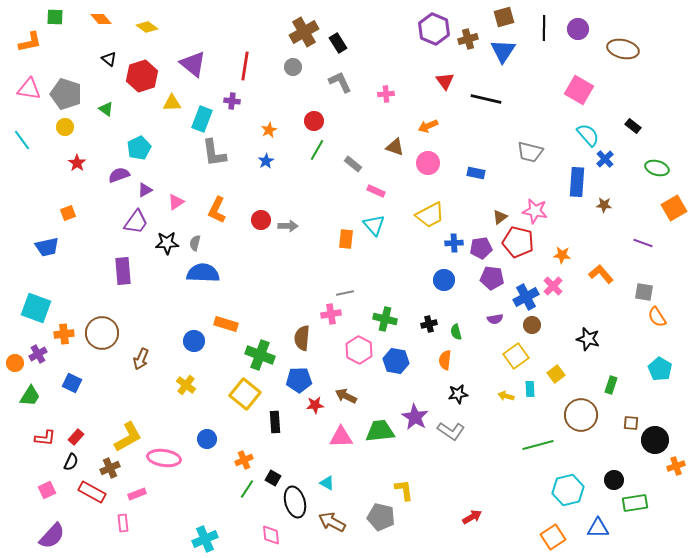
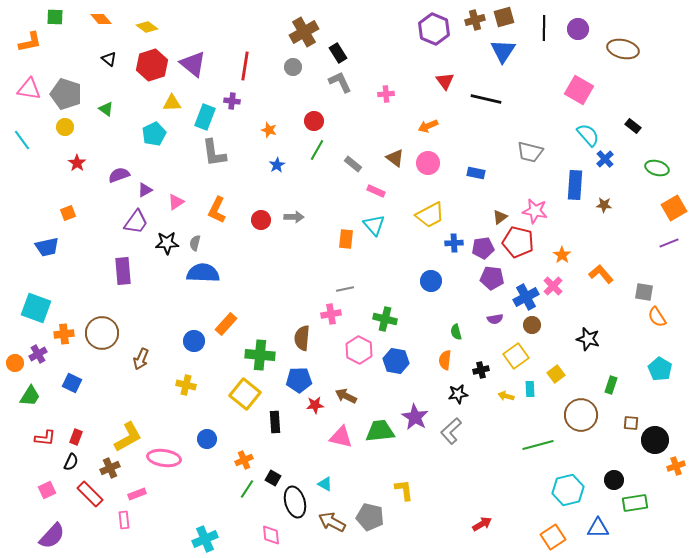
brown cross at (468, 39): moved 7 px right, 19 px up
black rectangle at (338, 43): moved 10 px down
red hexagon at (142, 76): moved 10 px right, 11 px up
cyan rectangle at (202, 119): moved 3 px right, 2 px up
orange star at (269, 130): rotated 28 degrees counterclockwise
brown triangle at (395, 147): moved 11 px down; rotated 18 degrees clockwise
cyan pentagon at (139, 148): moved 15 px right, 14 px up
blue star at (266, 161): moved 11 px right, 4 px down
blue rectangle at (577, 182): moved 2 px left, 3 px down
gray arrow at (288, 226): moved 6 px right, 9 px up
purple line at (643, 243): moved 26 px right; rotated 42 degrees counterclockwise
purple pentagon at (481, 248): moved 2 px right
orange star at (562, 255): rotated 30 degrees clockwise
blue circle at (444, 280): moved 13 px left, 1 px down
gray line at (345, 293): moved 4 px up
orange rectangle at (226, 324): rotated 65 degrees counterclockwise
black cross at (429, 324): moved 52 px right, 46 px down
green cross at (260, 355): rotated 16 degrees counterclockwise
yellow cross at (186, 385): rotated 24 degrees counterclockwise
gray L-shape at (451, 431): rotated 104 degrees clockwise
red rectangle at (76, 437): rotated 21 degrees counterclockwise
pink triangle at (341, 437): rotated 15 degrees clockwise
cyan triangle at (327, 483): moved 2 px left, 1 px down
red rectangle at (92, 492): moved 2 px left, 2 px down; rotated 16 degrees clockwise
gray pentagon at (381, 517): moved 11 px left
red arrow at (472, 517): moved 10 px right, 7 px down
pink rectangle at (123, 523): moved 1 px right, 3 px up
